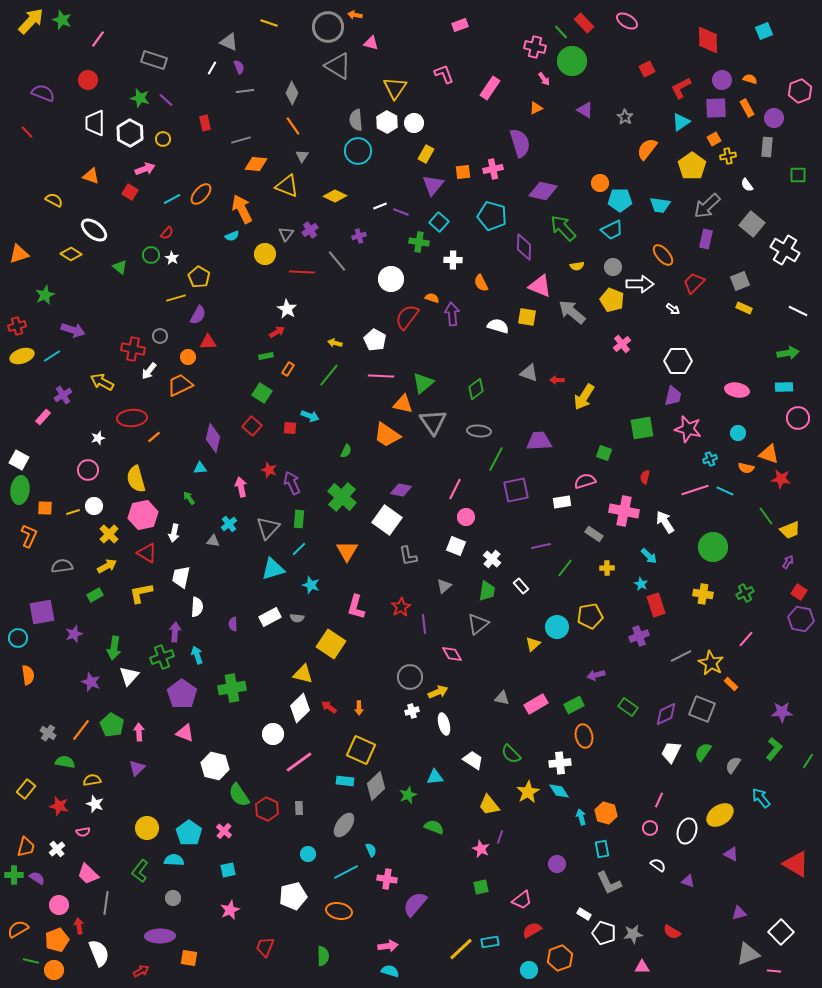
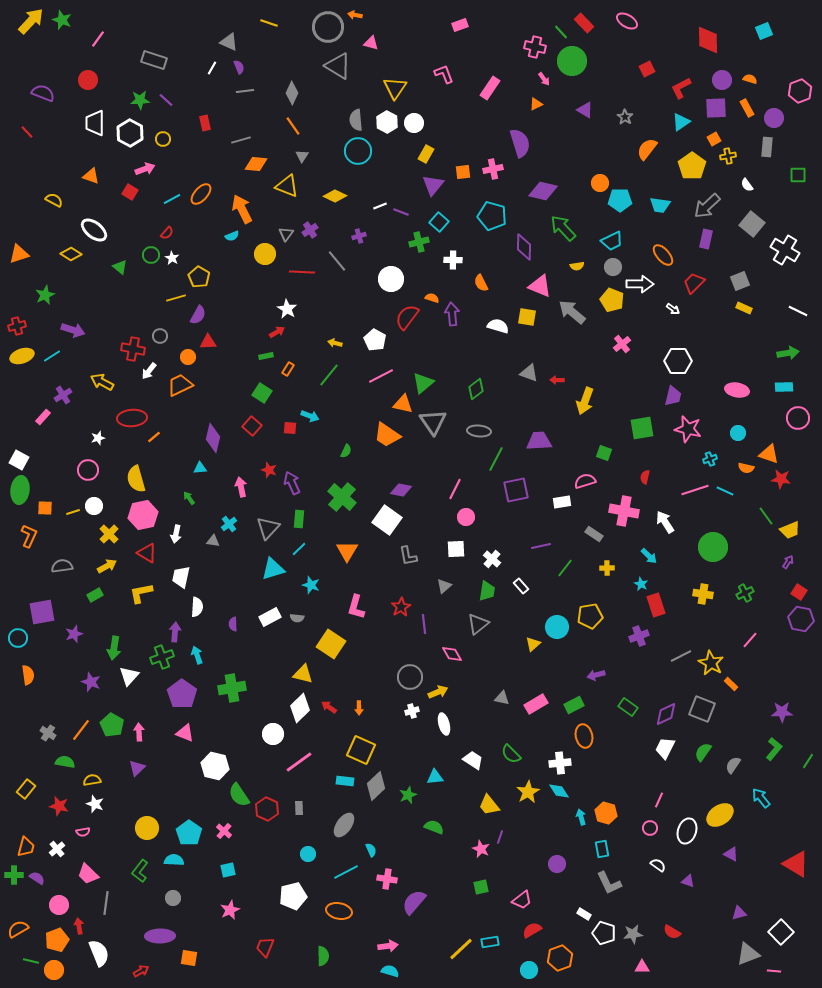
green star at (140, 98): moved 2 px down; rotated 18 degrees counterclockwise
orange triangle at (536, 108): moved 4 px up
cyan trapezoid at (612, 230): moved 11 px down
green cross at (419, 242): rotated 24 degrees counterclockwise
pink line at (381, 376): rotated 30 degrees counterclockwise
yellow arrow at (584, 397): moved 1 px right, 4 px down; rotated 12 degrees counterclockwise
white arrow at (174, 533): moved 2 px right, 1 px down
white square at (456, 546): moved 3 px down; rotated 24 degrees counterclockwise
pink line at (746, 639): moved 4 px right, 1 px down
white trapezoid at (671, 752): moved 6 px left, 4 px up
purple semicircle at (415, 904): moved 1 px left, 2 px up
